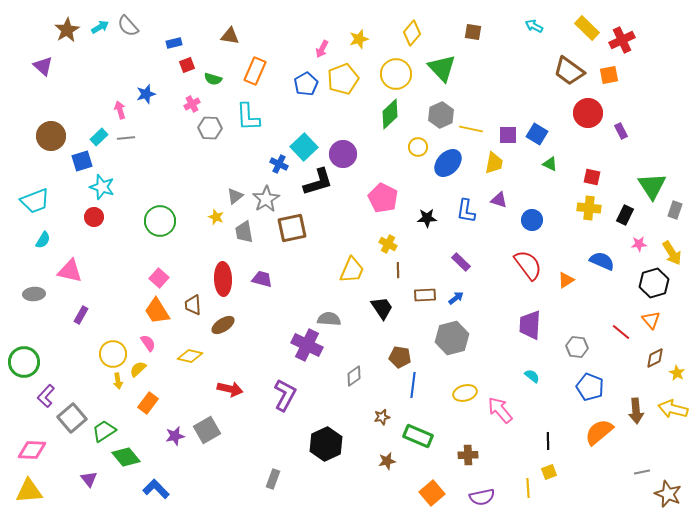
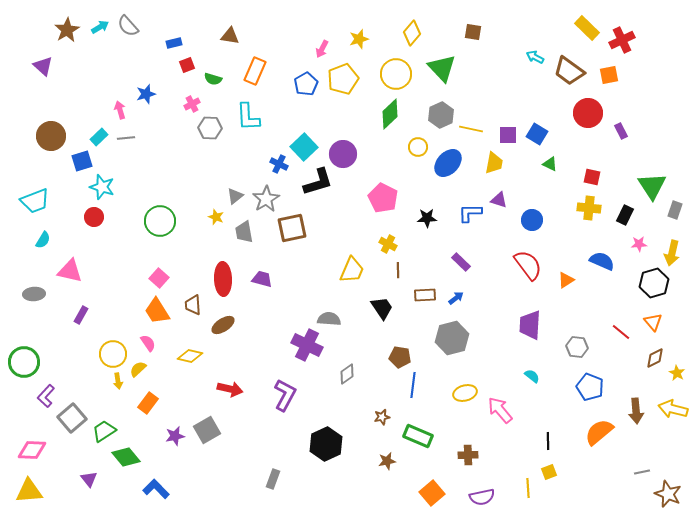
cyan arrow at (534, 26): moved 1 px right, 31 px down
blue L-shape at (466, 211): moved 4 px right, 2 px down; rotated 80 degrees clockwise
yellow arrow at (672, 253): rotated 45 degrees clockwise
orange triangle at (651, 320): moved 2 px right, 2 px down
gray diamond at (354, 376): moved 7 px left, 2 px up
